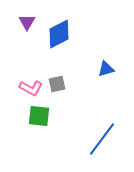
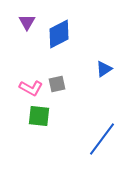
blue triangle: moved 2 px left; rotated 18 degrees counterclockwise
